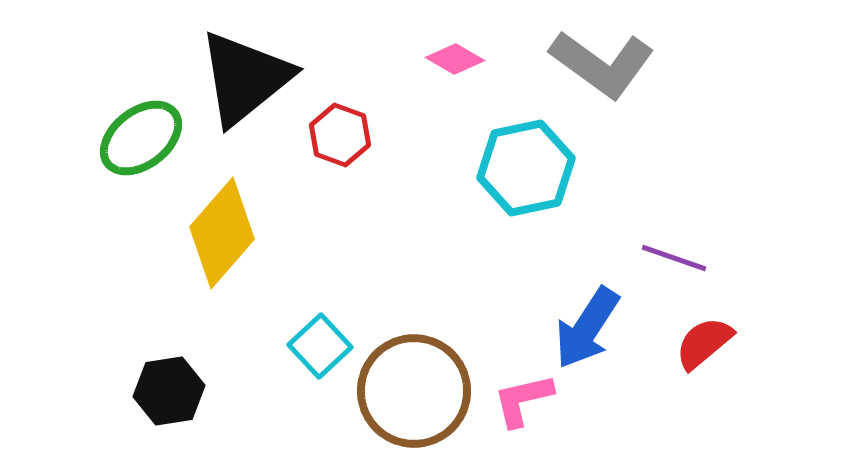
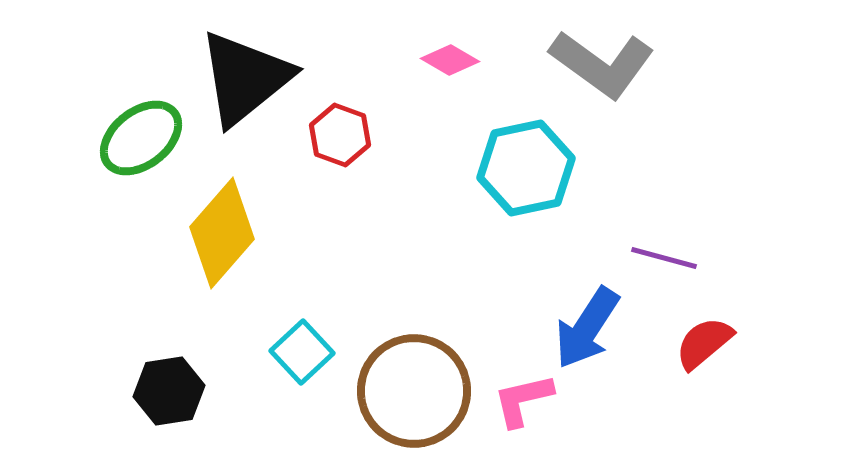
pink diamond: moved 5 px left, 1 px down
purple line: moved 10 px left; rotated 4 degrees counterclockwise
cyan square: moved 18 px left, 6 px down
